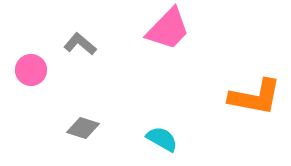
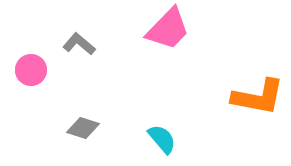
gray L-shape: moved 1 px left
orange L-shape: moved 3 px right
cyan semicircle: rotated 20 degrees clockwise
